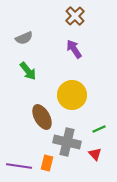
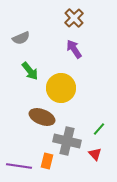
brown cross: moved 1 px left, 2 px down
gray semicircle: moved 3 px left
green arrow: moved 2 px right
yellow circle: moved 11 px left, 7 px up
brown ellipse: rotated 40 degrees counterclockwise
green line: rotated 24 degrees counterclockwise
gray cross: moved 1 px up
orange rectangle: moved 2 px up
